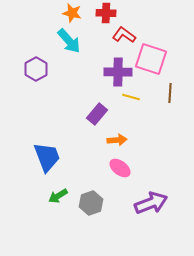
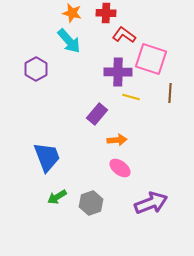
green arrow: moved 1 px left, 1 px down
